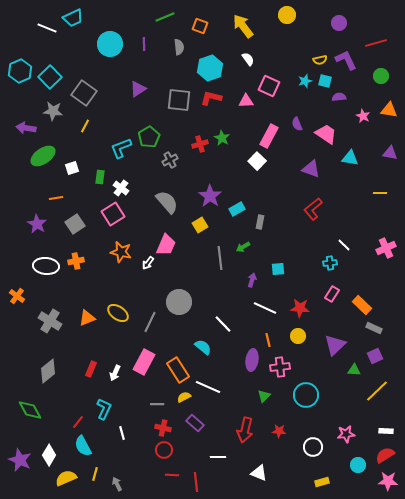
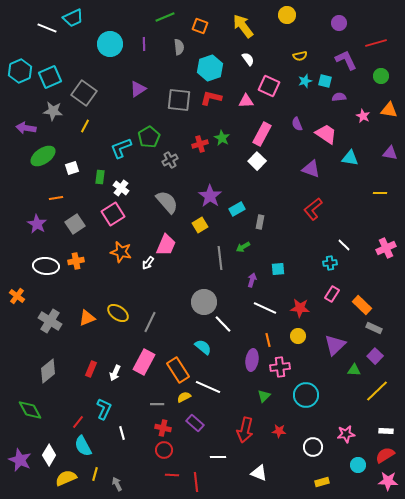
yellow semicircle at (320, 60): moved 20 px left, 4 px up
cyan square at (50, 77): rotated 20 degrees clockwise
pink rectangle at (269, 136): moved 7 px left, 2 px up
gray circle at (179, 302): moved 25 px right
purple square at (375, 356): rotated 21 degrees counterclockwise
